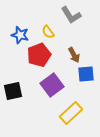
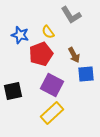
red pentagon: moved 2 px right, 1 px up
purple square: rotated 25 degrees counterclockwise
yellow rectangle: moved 19 px left
